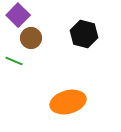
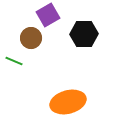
purple square: moved 30 px right; rotated 15 degrees clockwise
black hexagon: rotated 16 degrees counterclockwise
